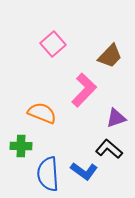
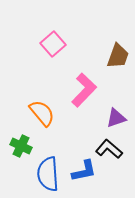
brown trapezoid: moved 8 px right; rotated 24 degrees counterclockwise
orange semicircle: rotated 28 degrees clockwise
green cross: rotated 25 degrees clockwise
blue L-shape: rotated 48 degrees counterclockwise
